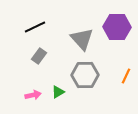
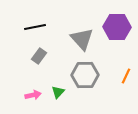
black line: rotated 15 degrees clockwise
green triangle: rotated 16 degrees counterclockwise
